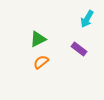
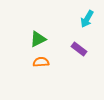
orange semicircle: rotated 35 degrees clockwise
